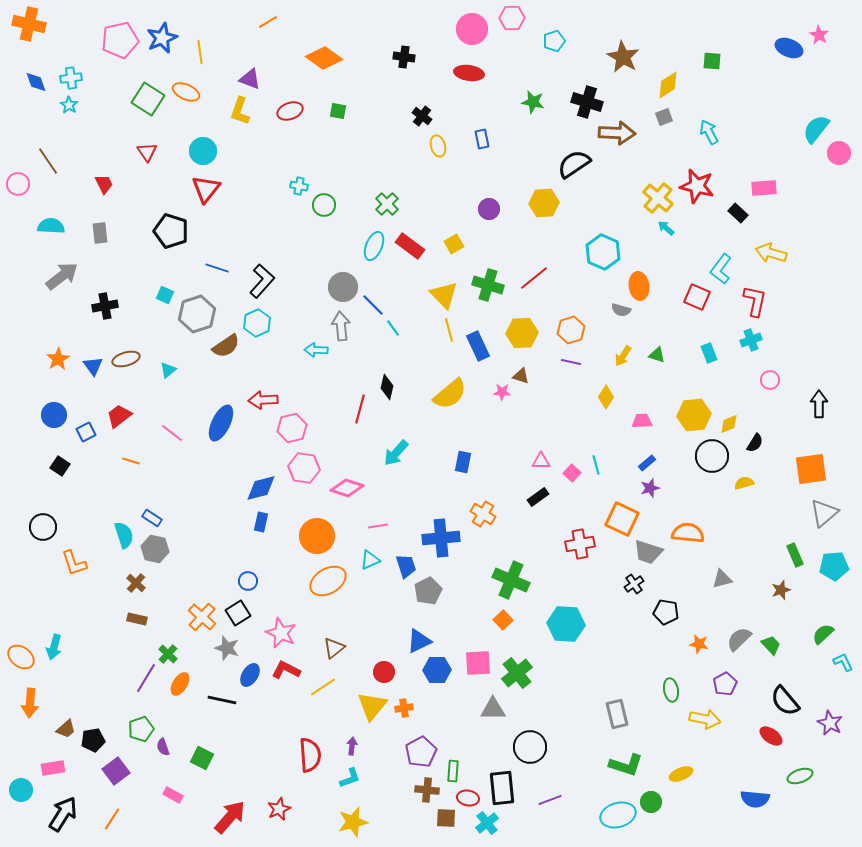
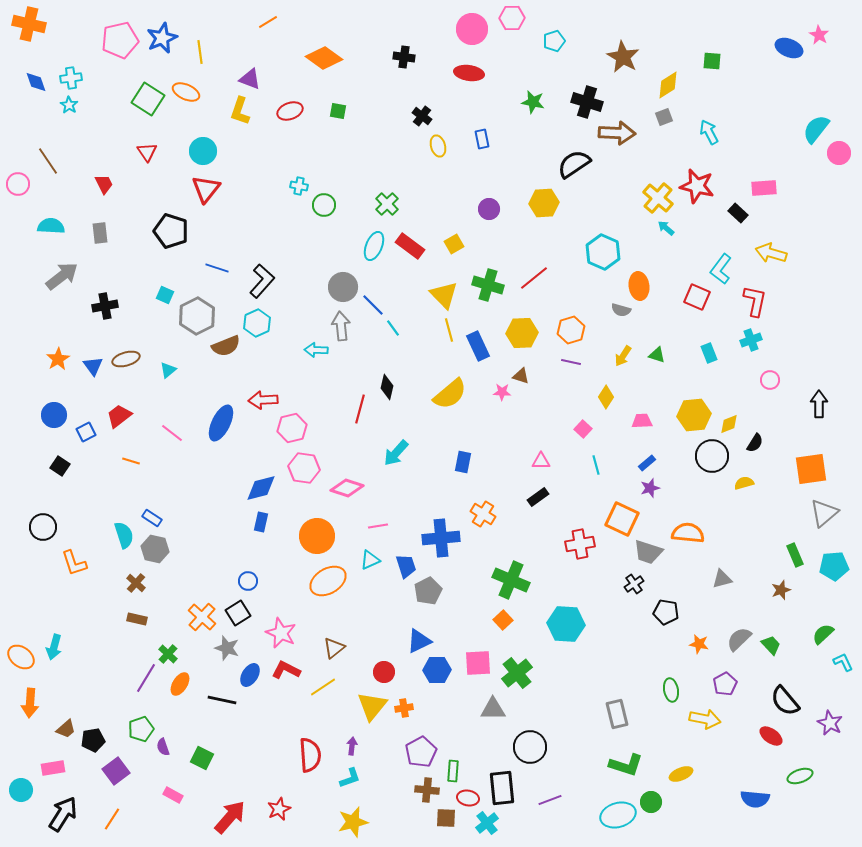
gray hexagon at (197, 314): moved 2 px down; rotated 9 degrees counterclockwise
brown semicircle at (226, 346): rotated 12 degrees clockwise
pink square at (572, 473): moved 11 px right, 44 px up
